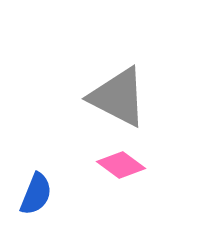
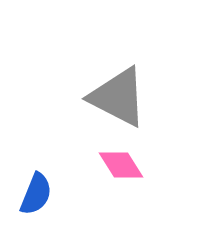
pink diamond: rotated 21 degrees clockwise
